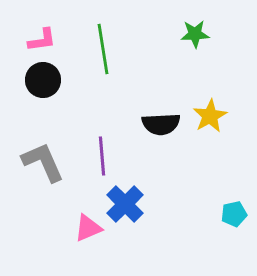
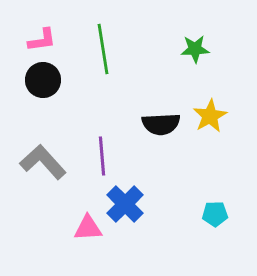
green star: moved 15 px down
gray L-shape: rotated 18 degrees counterclockwise
cyan pentagon: moved 19 px left; rotated 10 degrees clockwise
pink triangle: rotated 20 degrees clockwise
